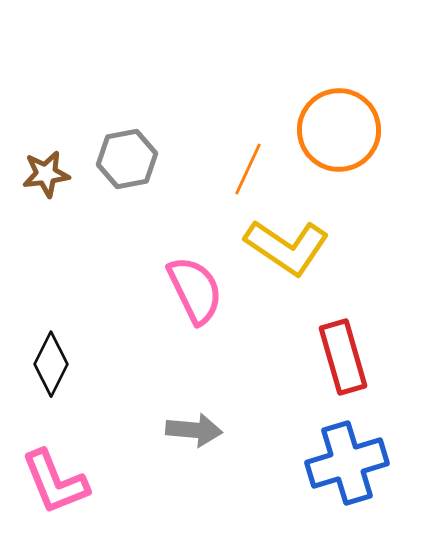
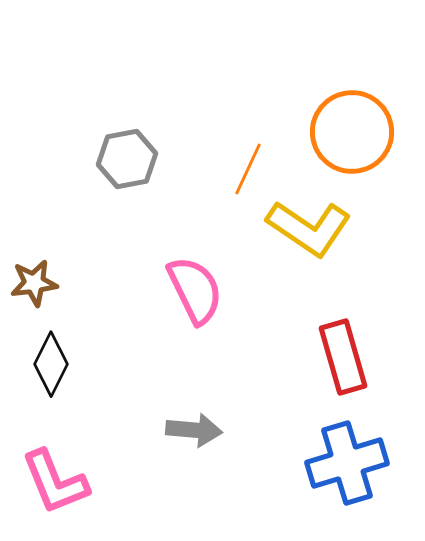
orange circle: moved 13 px right, 2 px down
brown star: moved 12 px left, 109 px down
yellow L-shape: moved 22 px right, 19 px up
